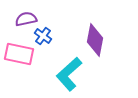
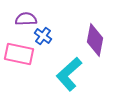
purple semicircle: rotated 10 degrees clockwise
